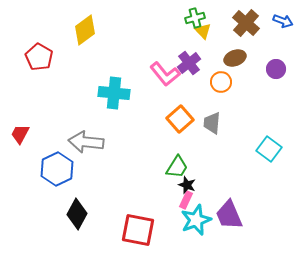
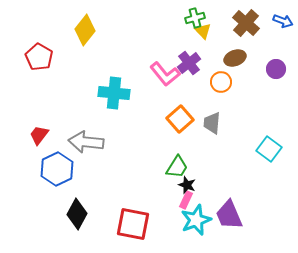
yellow diamond: rotated 16 degrees counterclockwise
red trapezoid: moved 19 px right, 1 px down; rotated 10 degrees clockwise
red square: moved 5 px left, 6 px up
